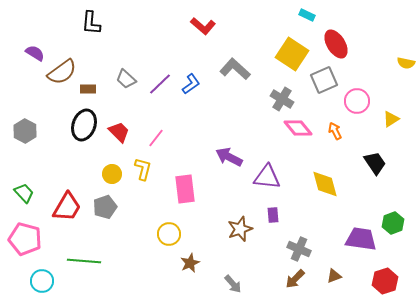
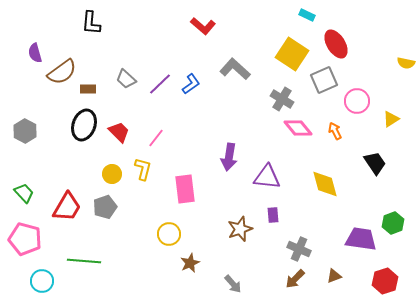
purple semicircle at (35, 53): rotated 138 degrees counterclockwise
purple arrow at (229, 157): rotated 108 degrees counterclockwise
